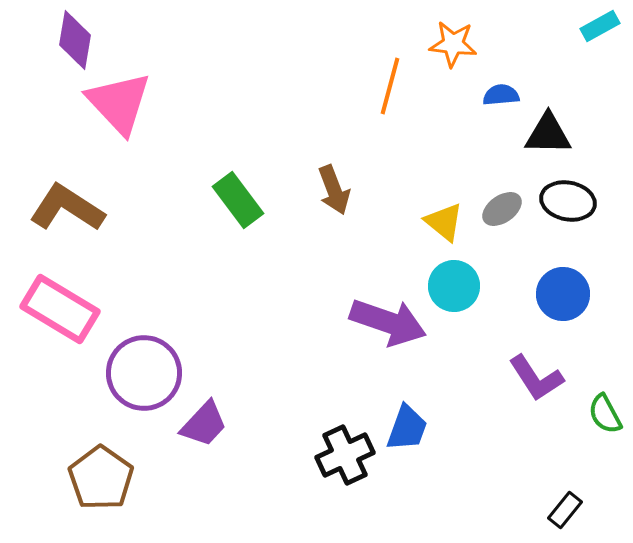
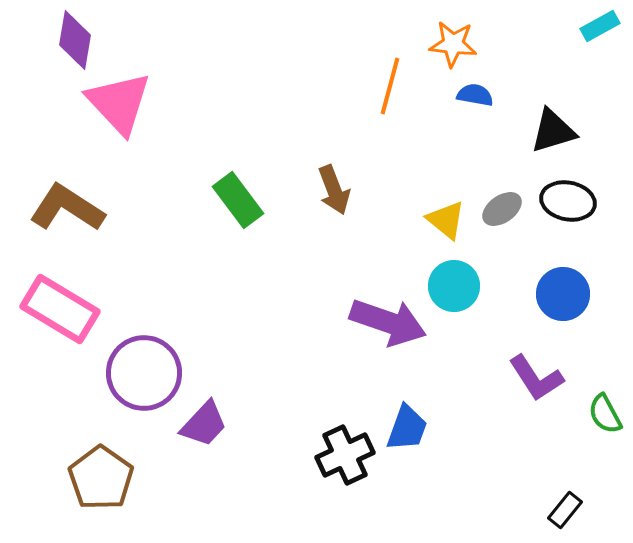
blue semicircle: moved 26 px left; rotated 15 degrees clockwise
black triangle: moved 5 px right, 3 px up; rotated 18 degrees counterclockwise
yellow triangle: moved 2 px right, 2 px up
